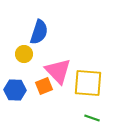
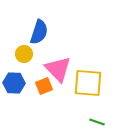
pink triangle: moved 2 px up
blue hexagon: moved 1 px left, 7 px up
green line: moved 5 px right, 4 px down
